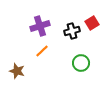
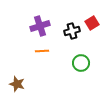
orange line: rotated 40 degrees clockwise
brown star: moved 13 px down
